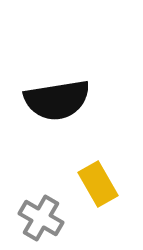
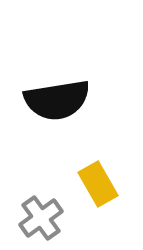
gray cross: rotated 24 degrees clockwise
